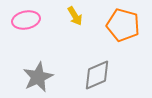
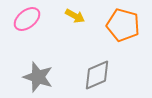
yellow arrow: rotated 30 degrees counterclockwise
pink ellipse: moved 1 px right, 1 px up; rotated 28 degrees counterclockwise
gray star: rotated 28 degrees counterclockwise
